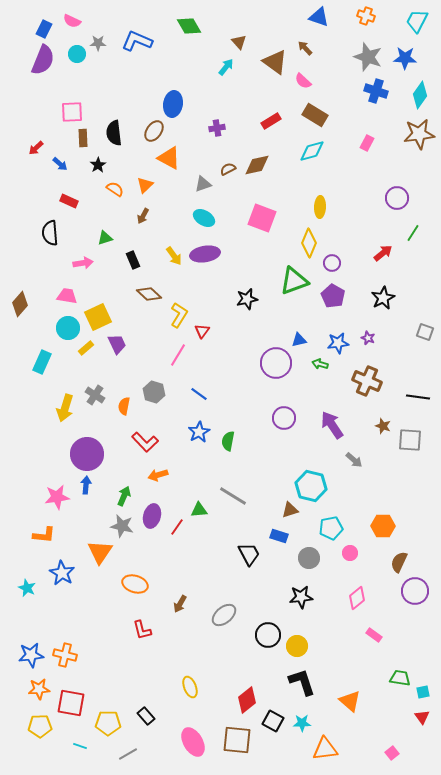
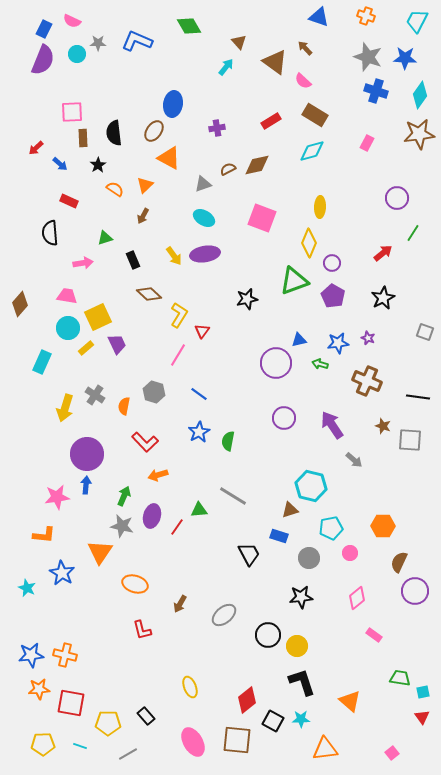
cyan star at (302, 723): moved 1 px left, 4 px up
yellow pentagon at (40, 726): moved 3 px right, 18 px down
